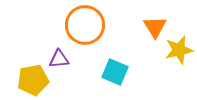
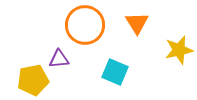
orange triangle: moved 18 px left, 4 px up
